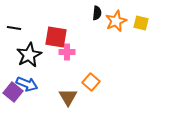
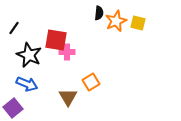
black semicircle: moved 2 px right
yellow square: moved 3 px left
black line: rotated 64 degrees counterclockwise
red square: moved 3 px down
black star: rotated 20 degrees counterclockwise
orange square: rotated 18 degrees clockwise
purple square: moved 16 px down; rotated 12 degrees clockwise
